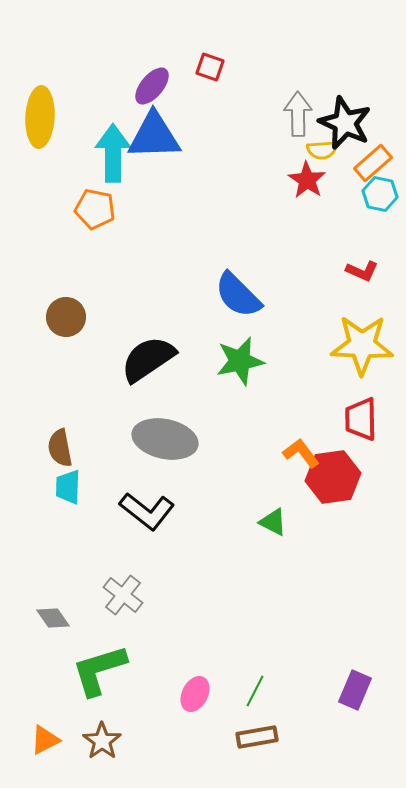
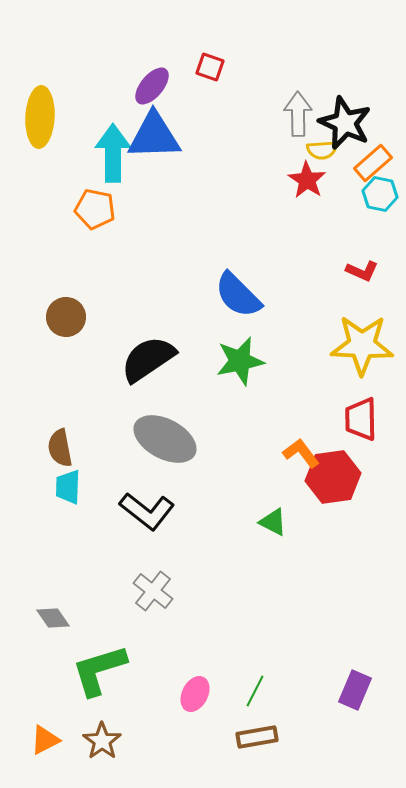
gray ellipse: rotated 16 degrees clockwise
gray cross: moved 30 px right, 4 px up
